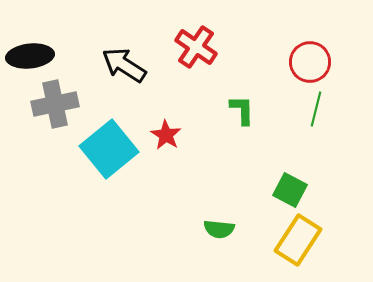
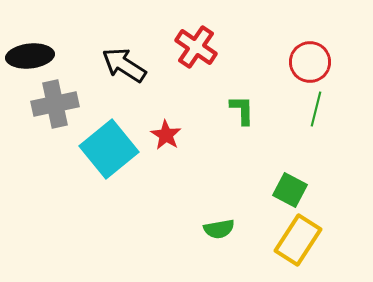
green semicircle: rotated 16 degrees counterclockwise
